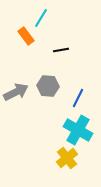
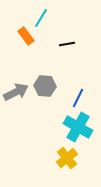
black line: moved 6 px right, 6 px up
gray hexagon: moved 3 px left
cyan cross: moved 3 px up
